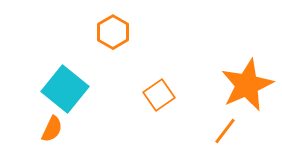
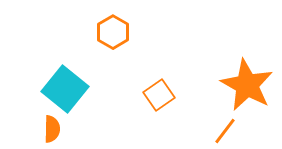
orange star: rotated 20 degrees counterclockwise
orange semicircle: rotated 24 degrees counterclockwise
